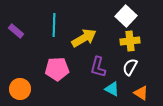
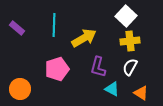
purple rectangle: moved 1 px right, 3 px up
pink pentagon: rotated 15 degrees counterclockwise
